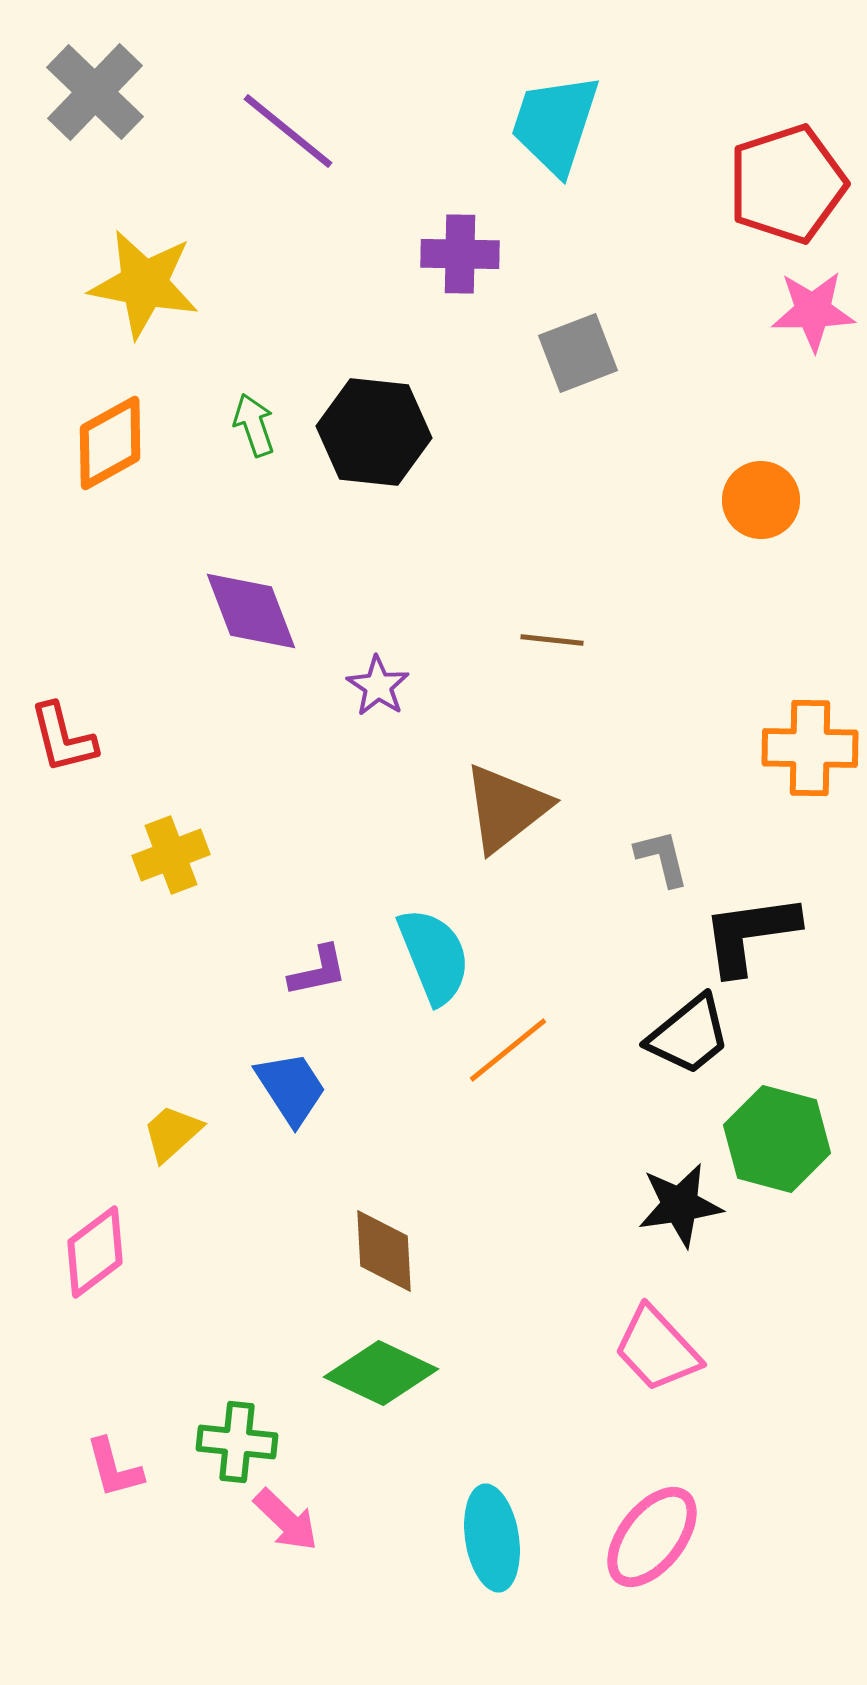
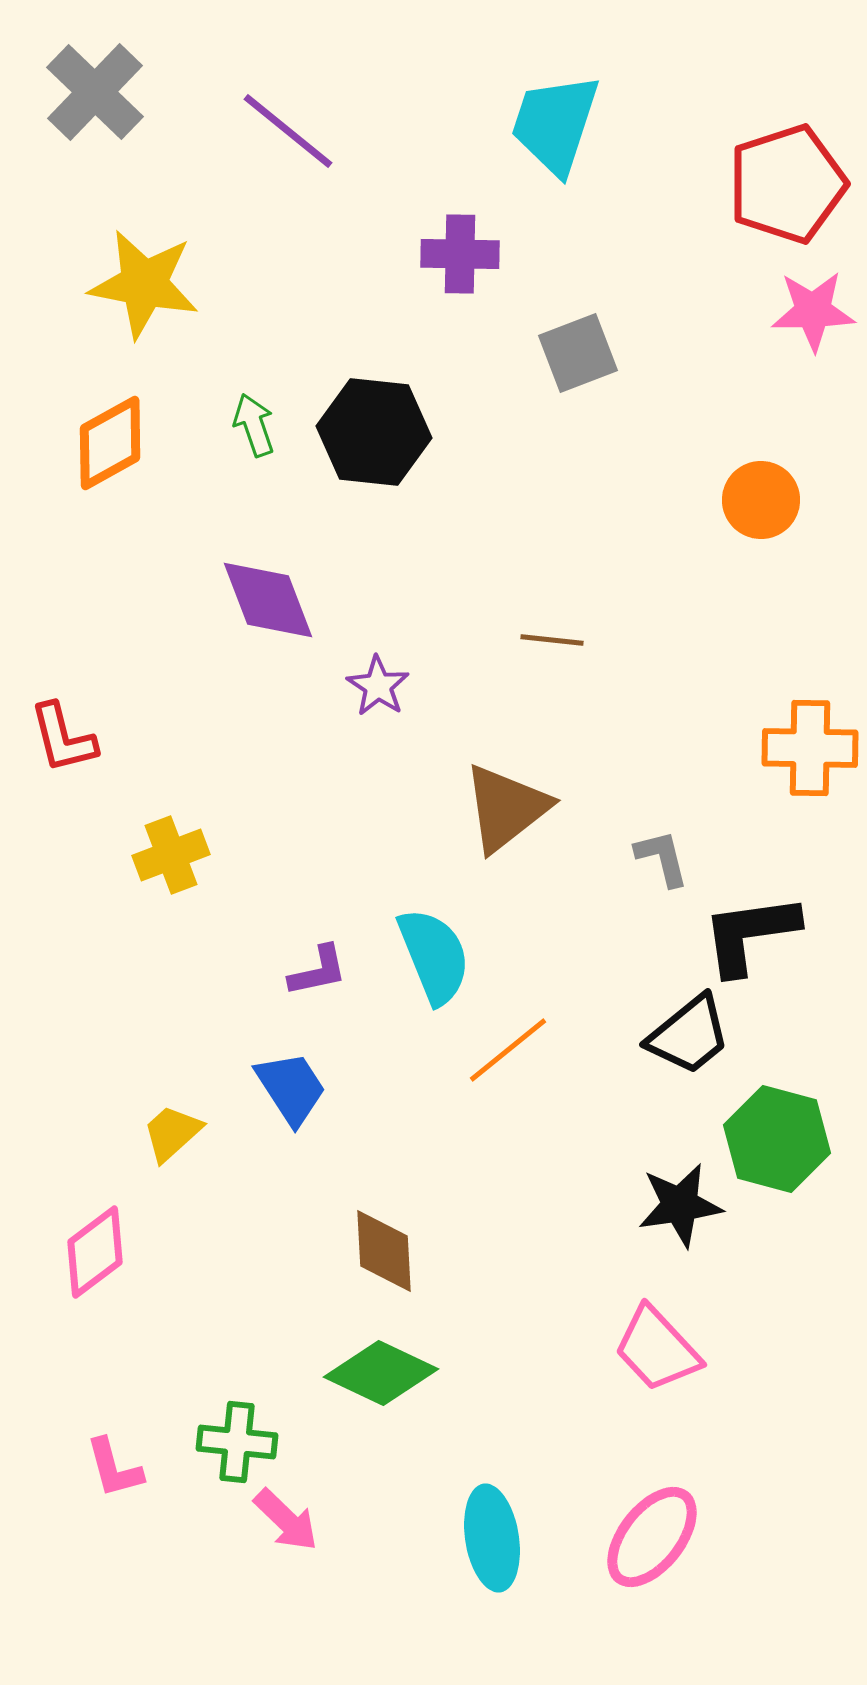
purple diamond: moved 17 px right, 11 px up
